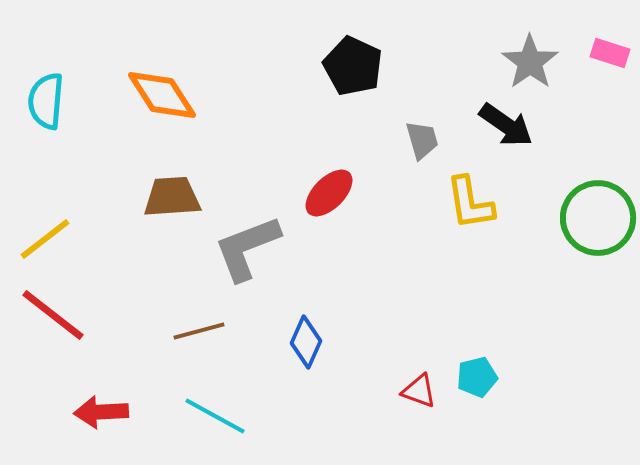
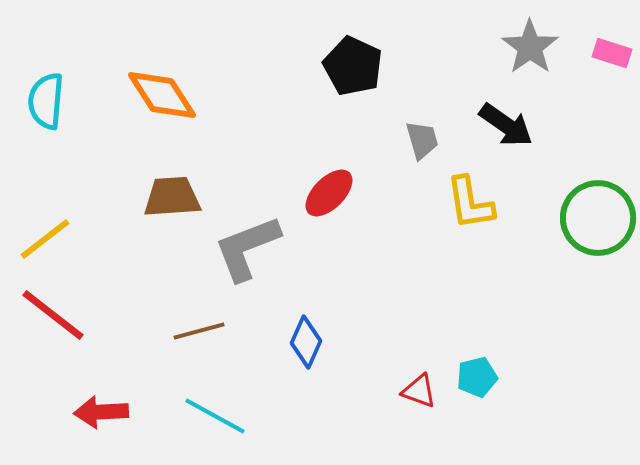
pink rectangle: moved 2 px right
gray star: moved 15 px up
